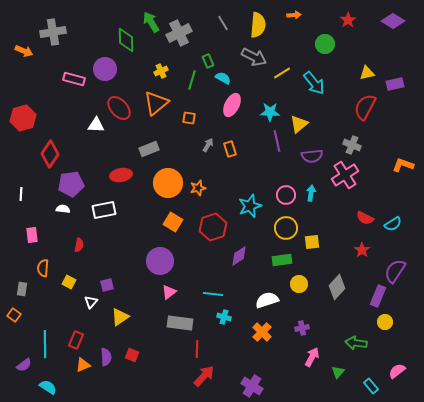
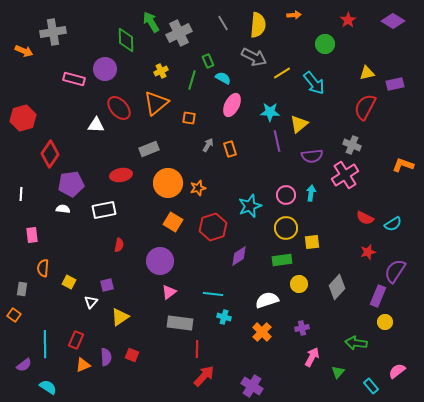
red semicircle at (79, 245): moved 40 px right
red star at (362, 250): moved 6 px right, 2 px down; rotated 21 degrees clockwise
